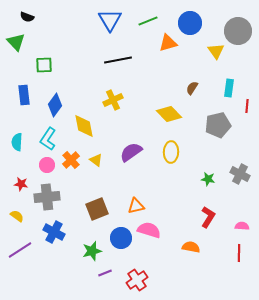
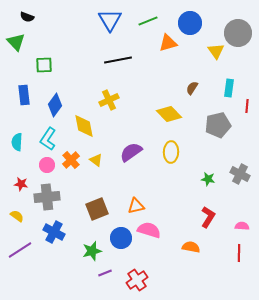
gray circle at (238, 31): moved 2 px down
yellow cross at (113, 100): moved 4 px left
